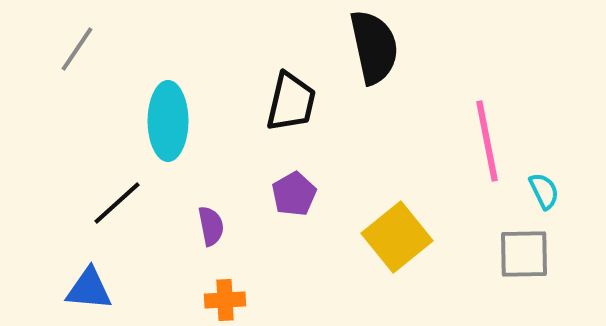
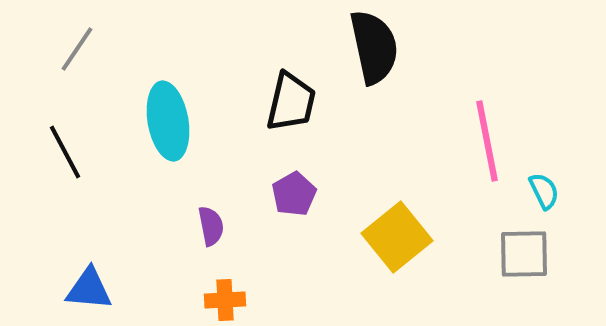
cyan ellipse: rotated 10 degrees counterclockwise
black line: moved 52 px left, 51 px up; rotated 76 degrees counterclockwise
